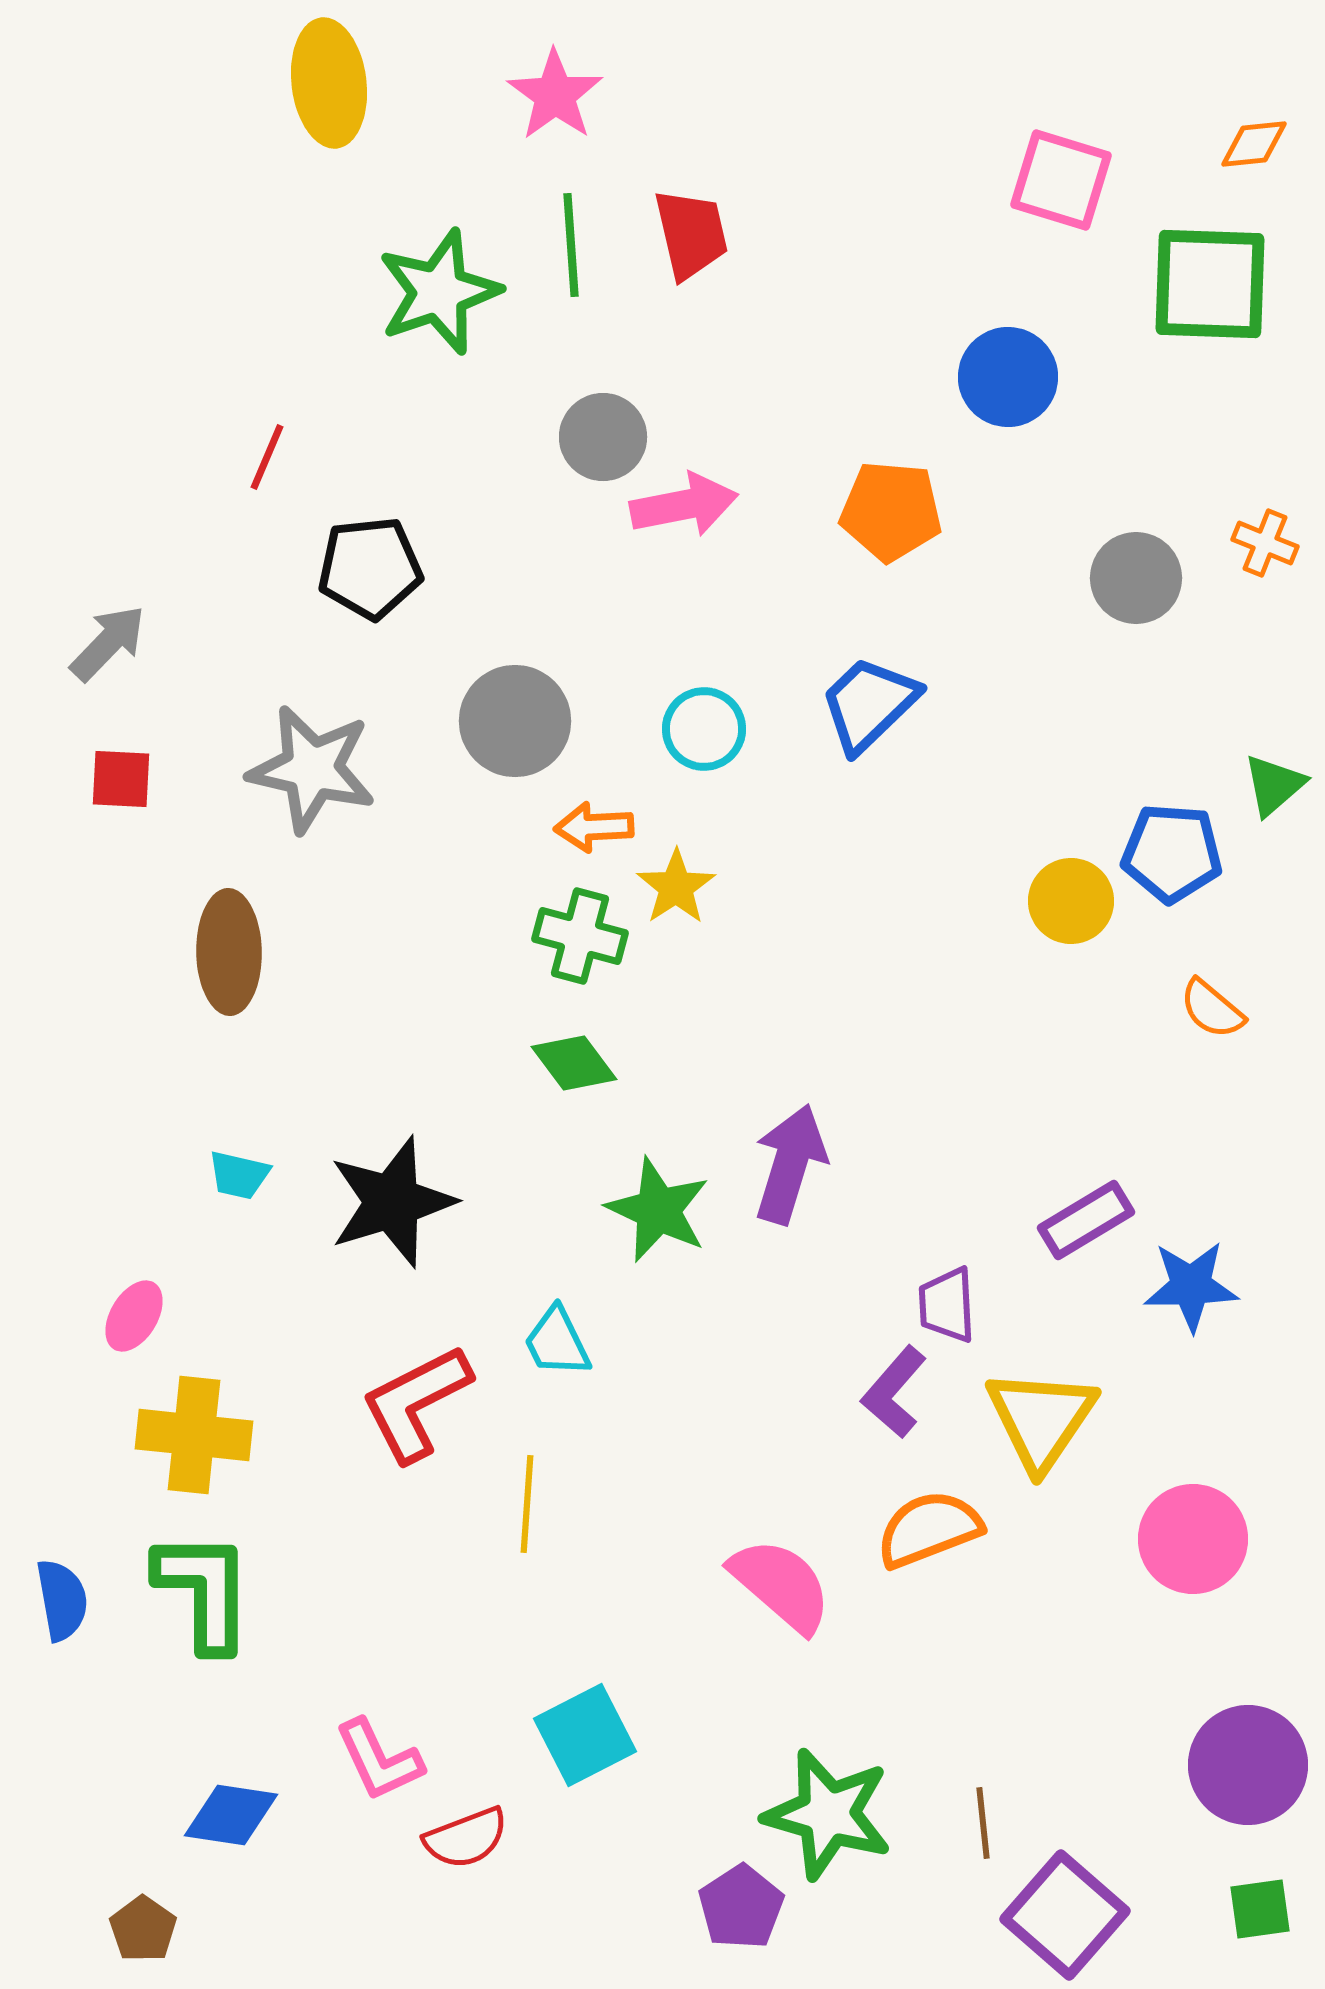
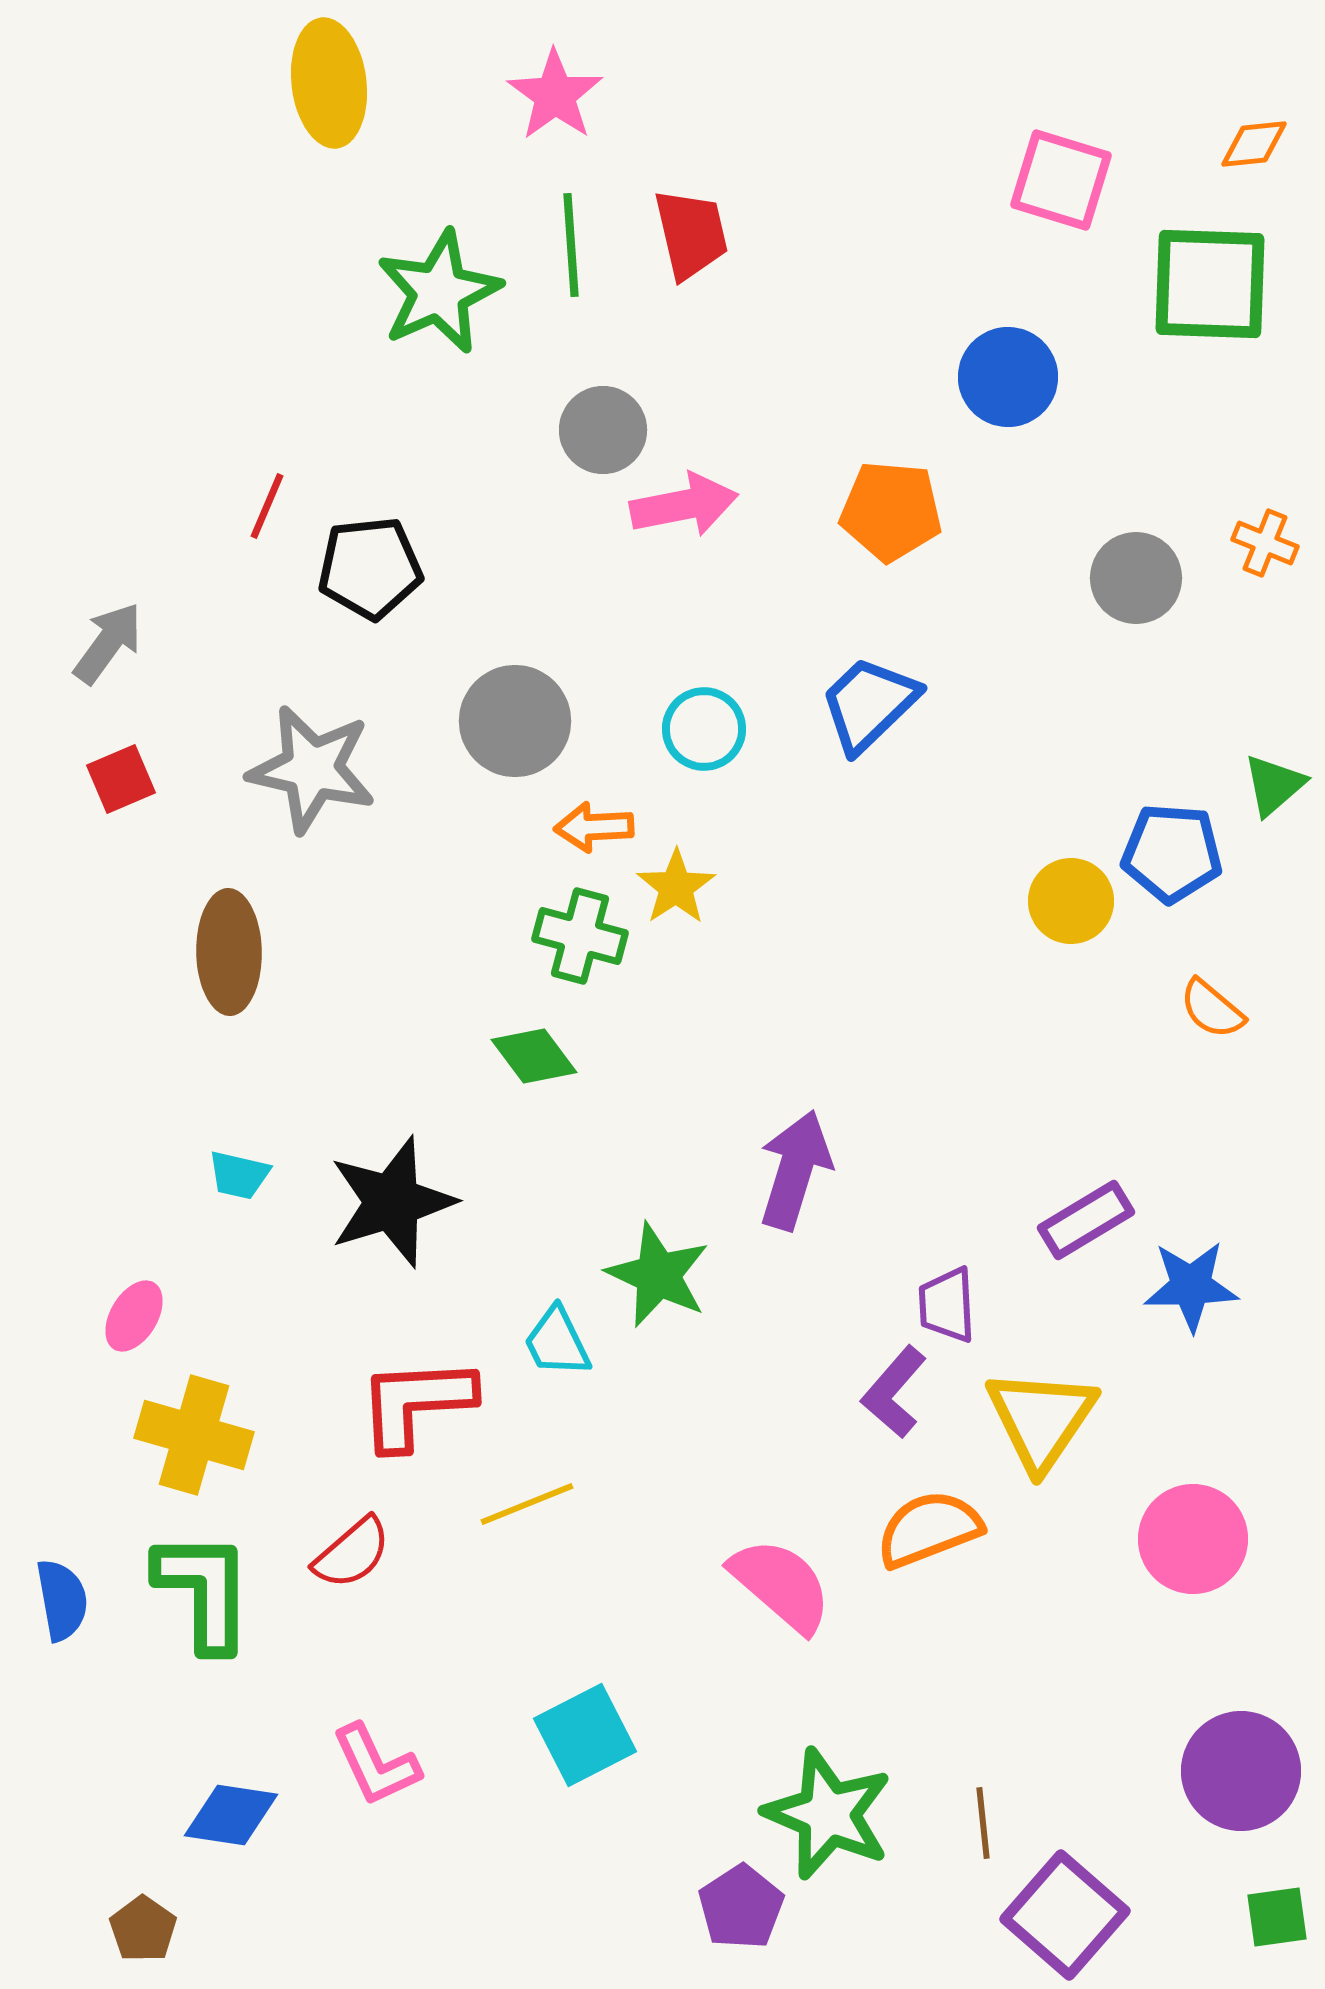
green star at (439, 292): rotated 5 degrees counterclockwise
gray circle at (603, 437): moved 7 px up
red line at (267, 457): moved 49 px down
gray arrow at (108, 643): rotated 8 degrees counterclockwise
red square at (121, 779): rotated 26 degrees counterclockwise
green diamond at (574, 1063): moved 40 px left, 7 px up
purple arrow at (790, 1164): moved 5 px right, 6 px down
green star at (658, 1210): moved 65 px down
red L-shape at (416, 1403): rotated 24 degrees clockwise
yellow cross at (194, 1435): rotated 10 degrees clockwise
yellow line at (527, 1504): rotated 64 degrees clockwise
pink L-shape at (379, 1760): moved 3 px left, 5 px down
purple circle at (1248, 1765): moved 7 px left, 6 px down
green star at (828, 1814): rotated 7 degrees clockwise
red semicircle at (466, 1838): moved 114 px left, 285 px up; rotated 20 degrees counterclockwise
green square at (1260, 1909): moved 17 px right, 8 px down
